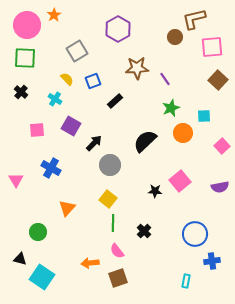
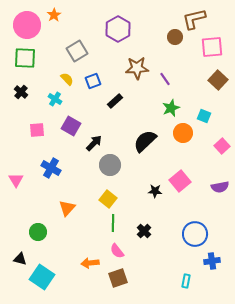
cyan square at (204, 116): rotated 24 degrees clockwise
